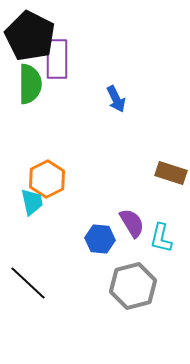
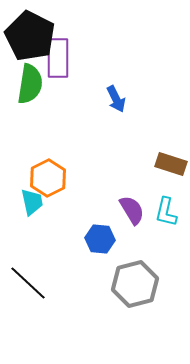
purple rectangle: moved 1 px right, 1 px up
green semicircle: rotated 9 degrees clockwise
brown rectangle: moved 9 px up
orange hexagon: moved 1 px right, 1 px up
purple semicircle: moved 13 px up
cyan L-shape: moved 5 px right, 26 px up
gray hexagon: moved 2 px right, 2 px up
